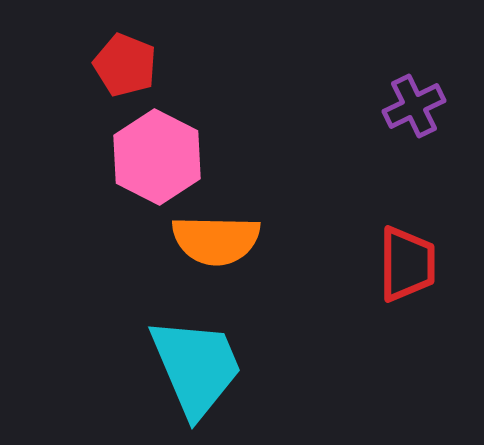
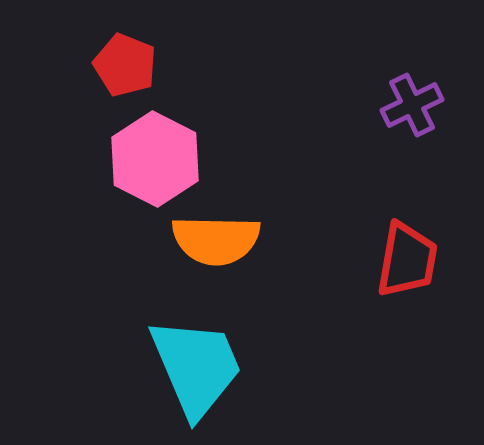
purple cross: moved 2 px left, 1 px up
pink hexagon: moved 2 px left, 2 px down
red trapezoid: moved 4 px up; rotated 10 degrees clockwise
